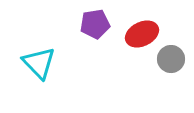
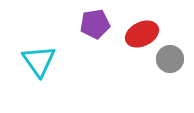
gray circle: moved 1 px left
cyan triangle: moved 2 px up; rotated 9 degrees clockwise
